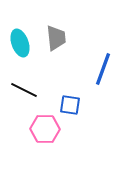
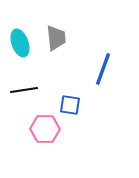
black line: rotated 36 degrees counterclockwise
